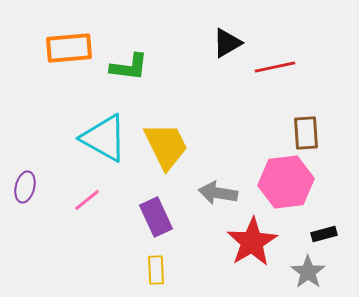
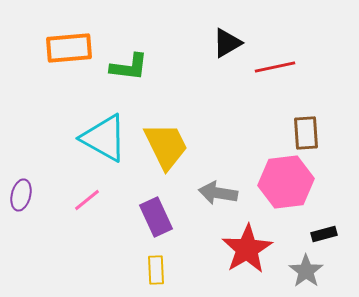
purple ellipse: moved 4 px left, 8 px down
red star: moved 5 px left, 7 px down
gray star: moved 2 px left, 1 px up
